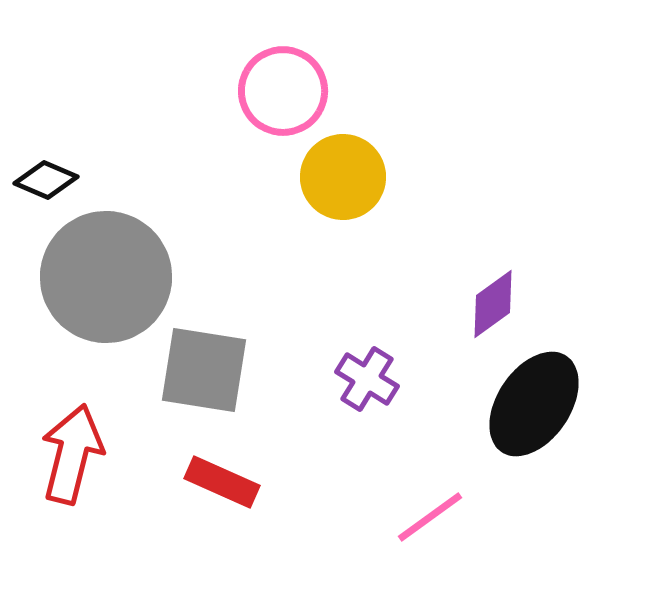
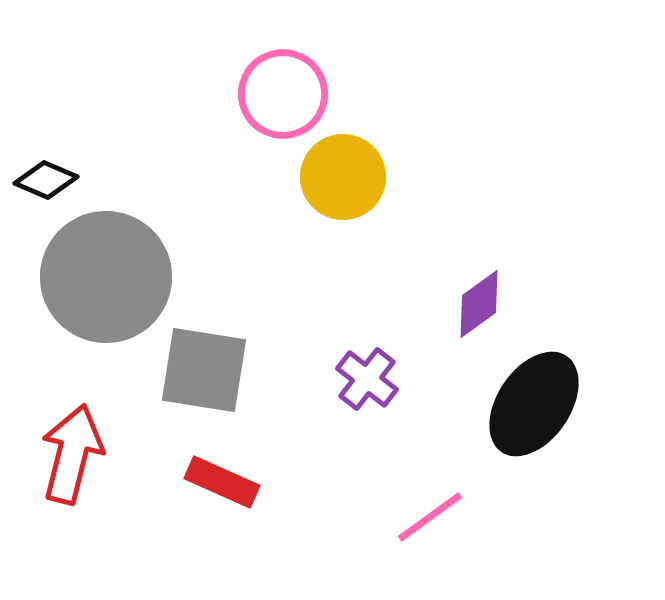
pink circle: moved 3 px down
purple diamond: moved 14 px left
purple cross: rotated 6 degrees clockwise
